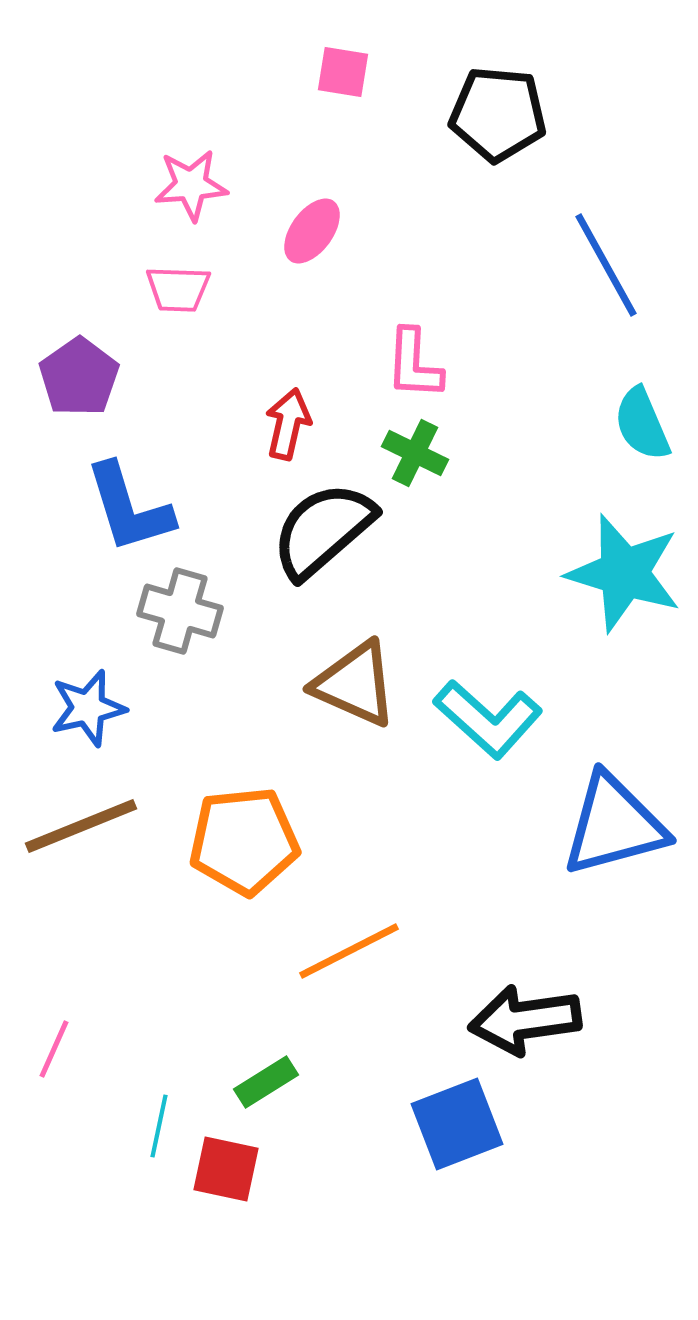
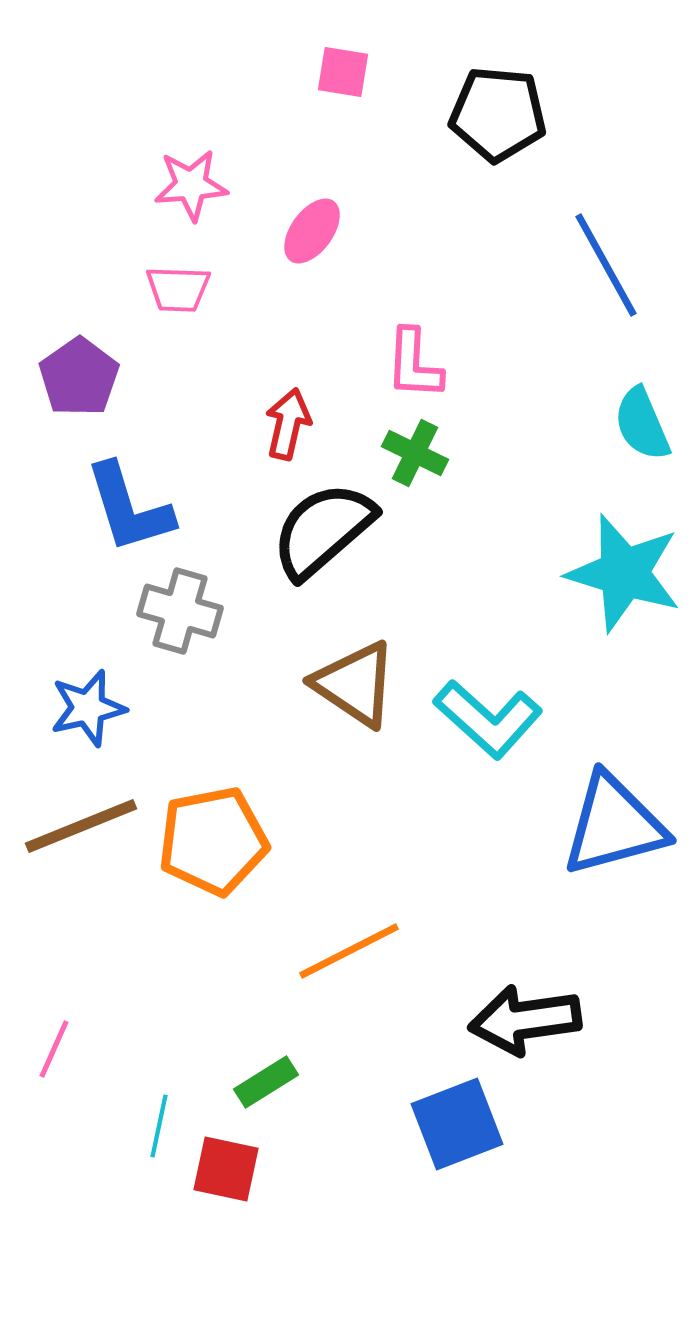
brown triangle: rotated 10 degrees clockwise
orange pentagon: moved 31 px left; rotated 5 degrees counterclockwise
